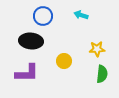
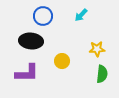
cyan arrow: rotated 64 degrees counterclockwise
yellow circle: moved 2 px left
